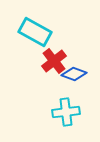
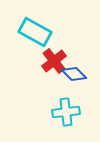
blue diamond: rotated 25 degrees clockwise
